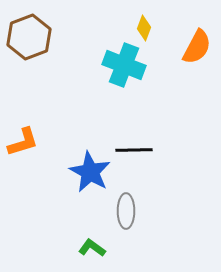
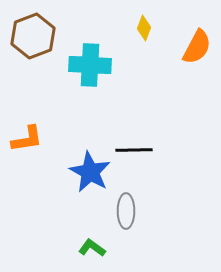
brown hexagon: moved 4 px right, 1 px up
cyan cross: moved 34 px left; rotated 18 degrees counterclockwise
orange L-shape: moved 4 px right, 3 px up; rotated 8 degrees clockwise
